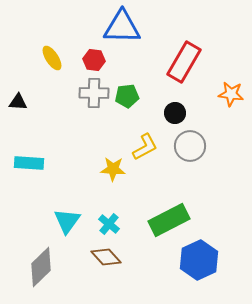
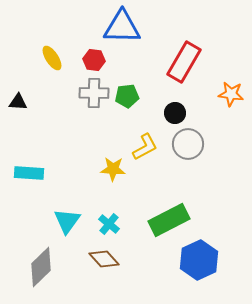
gray circle: moved 2 px left, 2 px up
cyan rectangle: moved 10 px down
brown diamond: moved 2 px left, 2 px down
